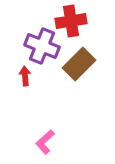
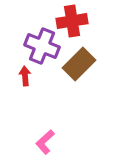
red cross: moved 1 px right
